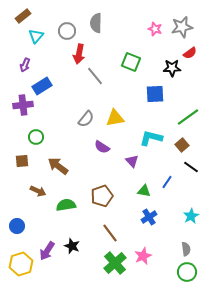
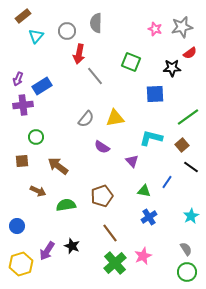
purple arrow at (25, 65): moved 7 px left, 14 px down
gray semicircle at (186, 249): rotated 24 degrees counterclockwise
